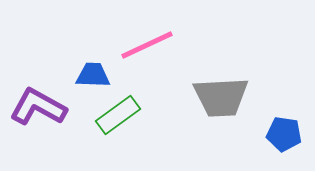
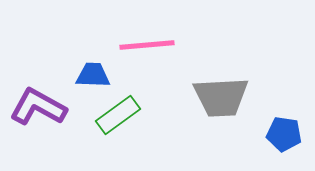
pink line: rotated 20 degrees clockwise
